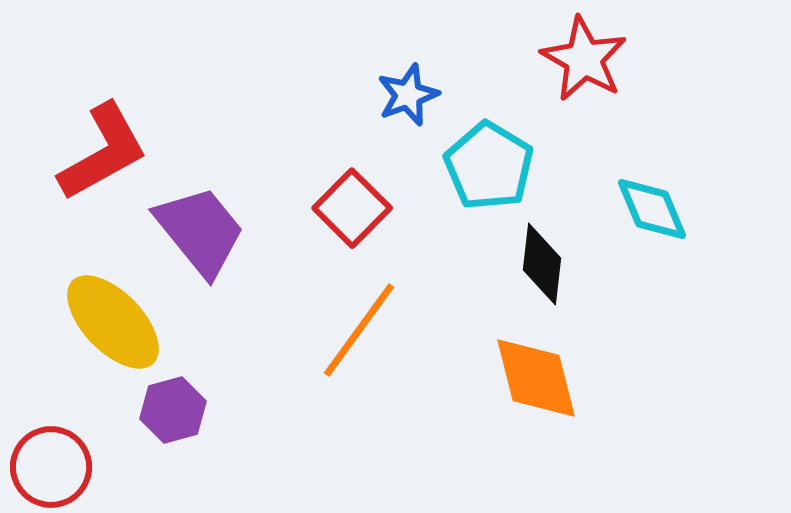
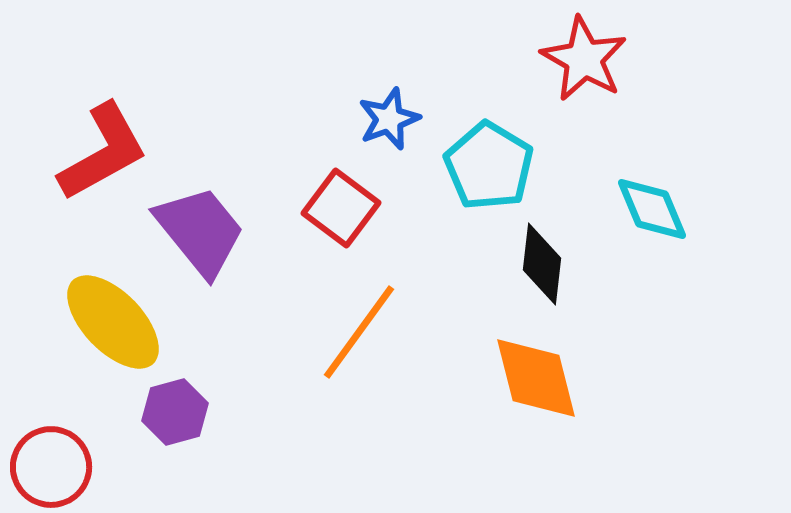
blue star: moved 19 px left, 24 px down
red square: moved 11 px left; rotated 8 degrees counterclockwise
orange line: moved 2 px down
purple hexagon: moved 2 px right, 2 px down
